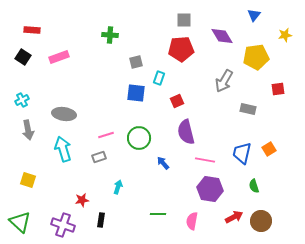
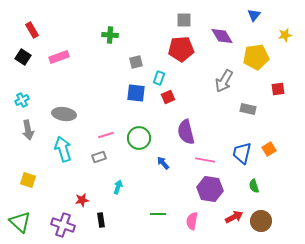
red rectangle at (32, 30): rotated 56 degrees clockwise
red square at (177, 101): moved 9 px left, 4 px up
black rectangle at (101, 220): rotated 16 degrees counterclockwise
